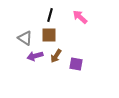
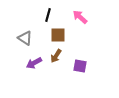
black line: moved 2 px left
brown square: moved 9 px right
purple arrow: moved 1 px left, 7 px down; rotated 14 degrees counterclockwise
purple square: moved 4 px right, 2 px down
